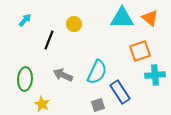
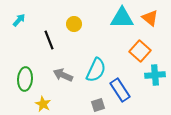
cyan arrow: moved 6 px left
black line: rotated 42 degrees counterclockwise
orange square: rotated 30 degrees counterclockwise
cyan semicircle: moved 1 px left, 2 px up
blue rectangle: moved 2 px up
yellow star: moved 1 px right
